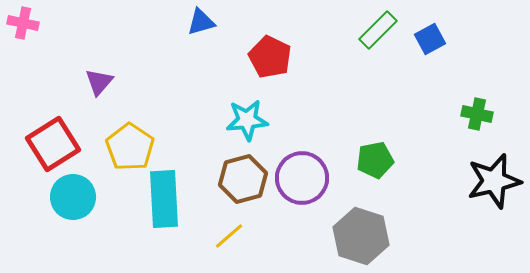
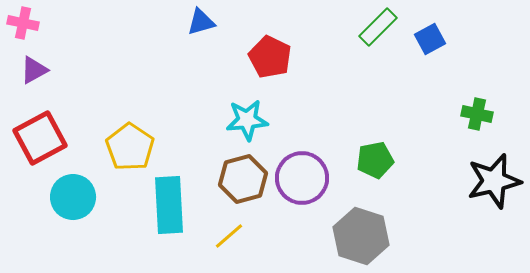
green rectangle: moved 3 px up
purple triangle: moved 65 px left, 12 px up; rotated 20 degrees clockwise
red square: moved 13 px left, 6 px up; rotated 4 degrees clockwise
cyan rectangle: moved 5 px right, 6 px down
